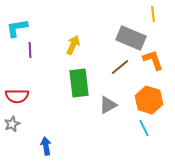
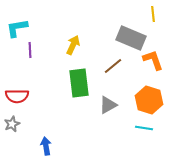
brown line: moved 7 px left, 1 px up
cyan line: rotated 54 degrees counterclockwise
